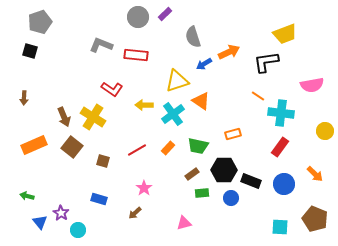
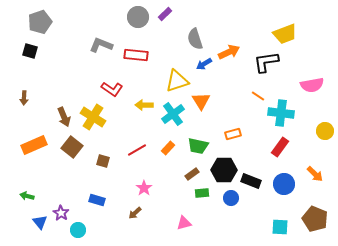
gray semicircle at (193, 37): moved 2 px right, 2 px down
orange triangle at (201, 101): rotated 24 degrees clockwise
blue rectangle at (99, 199): moved 2 px left, 1 px down
